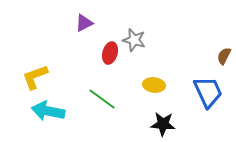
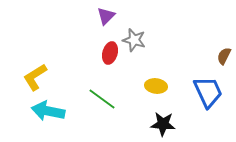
purple triangle: moved 22 px right, 7 px up; rotated 18 degrees counterclockwise
yellow L-shape: rotated 12 degrees counterclockwise
yellow ellipse: moved 2 px right, 1 px down
